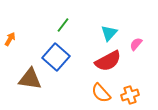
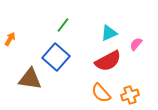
cyan triangle: rotated 24 degrees clockwise
